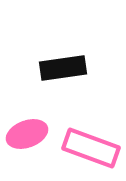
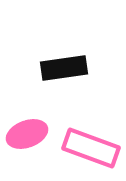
black rectangle: moved 1 px right
